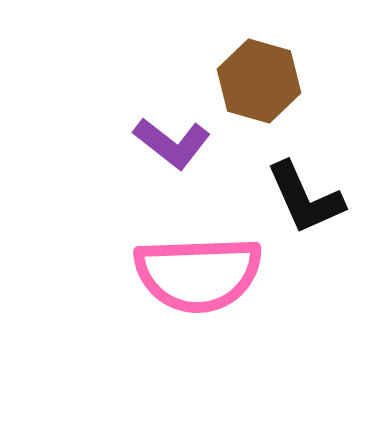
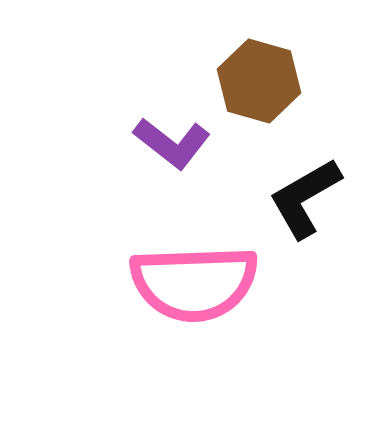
black L-shape: rotated 84 degrees clockwise
pink semicircle: moved 4 px left, 9 px down
